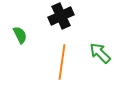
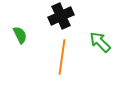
green arrow: moved 11 px up
orange line: moved 5 px up
